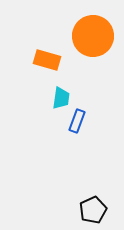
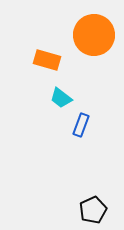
orange circle: moved 1 px right, 1 px up
cyan trapezoid: rotated 120 degrees clockwise
blue rectangle: moved 4 px right, 4 px down
